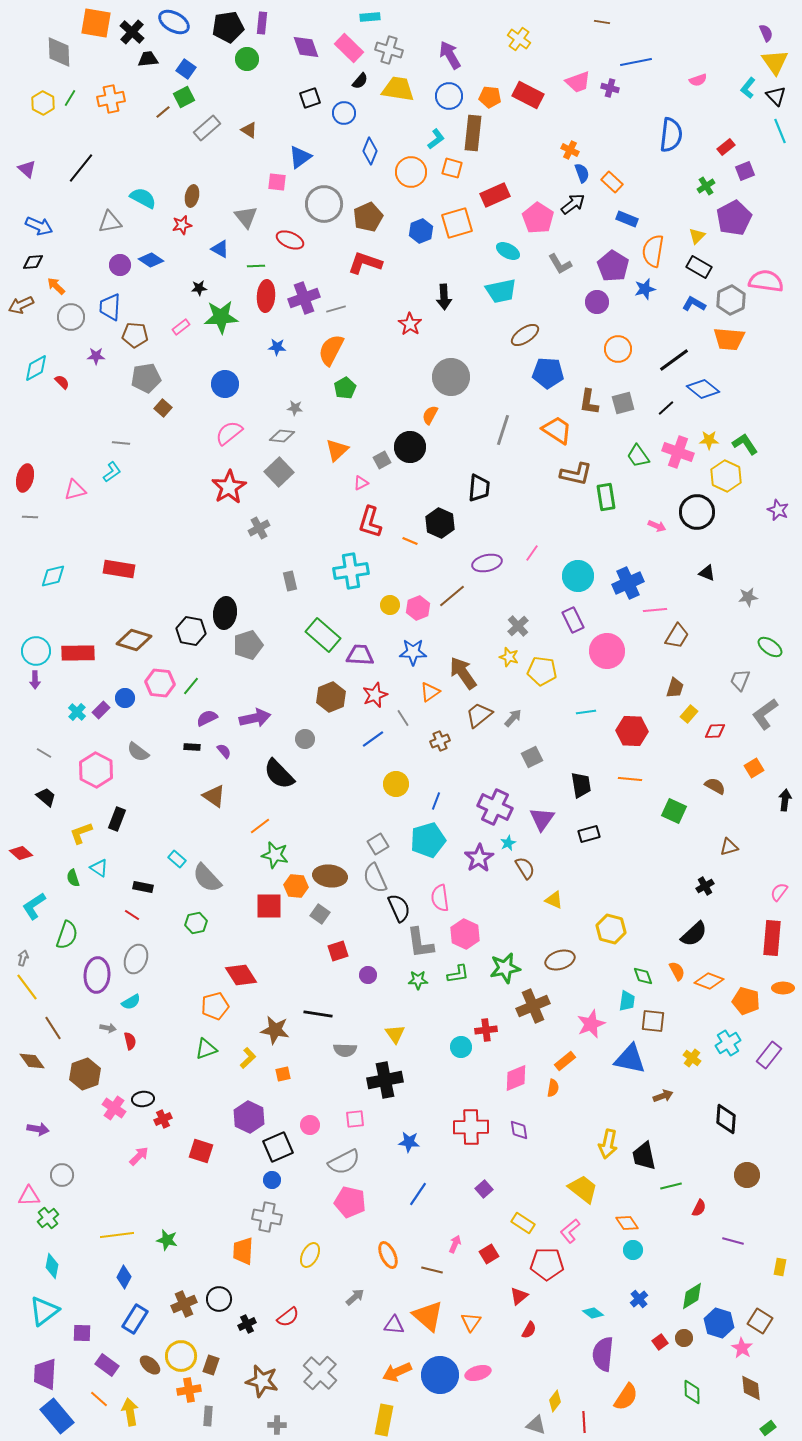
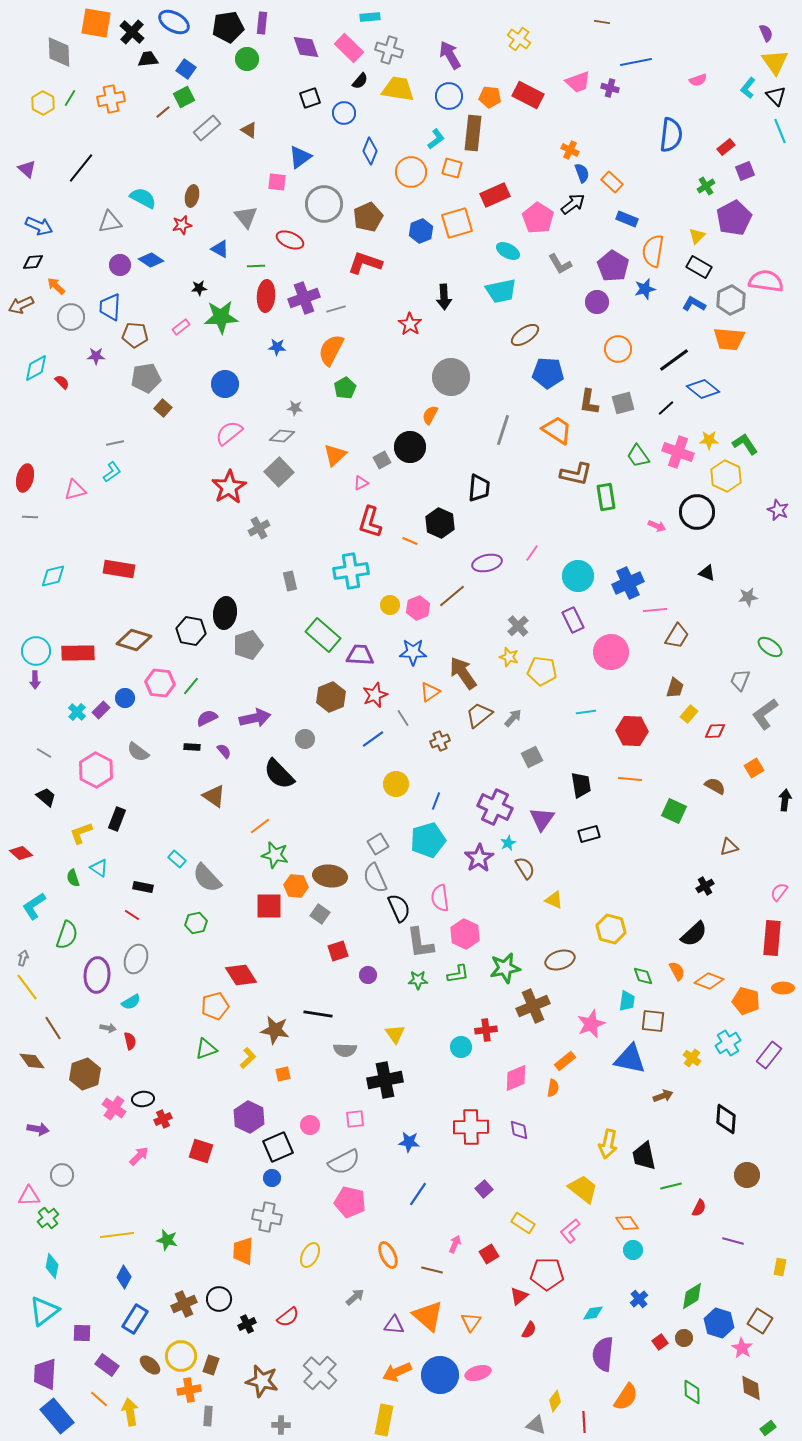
gray line at (121, 443): moved 6 px left; rotated 18 degrees counterclockwise
orange triangle at (337, 450): moved 2 px left, 5 px down
pink circle at (607, 651): moved 4 px right, 1 px down
blue circle at (272, 1180): moved 2 px up
red pentagon at (547, 1264): moved 10 px down
cyan diamond at (593, 1313): rotated 45 degrees counterclockwise
gray cross at (277, 1425): moved 4 px right
